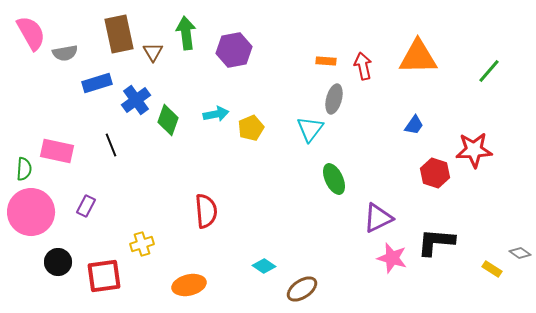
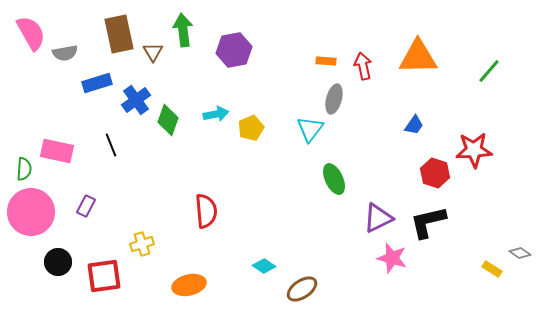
green arrow: moved 3 px left, 3 px up
black L-shape: moved 8 px left, 20 px up; rotated 18 degrees counterclockwise
